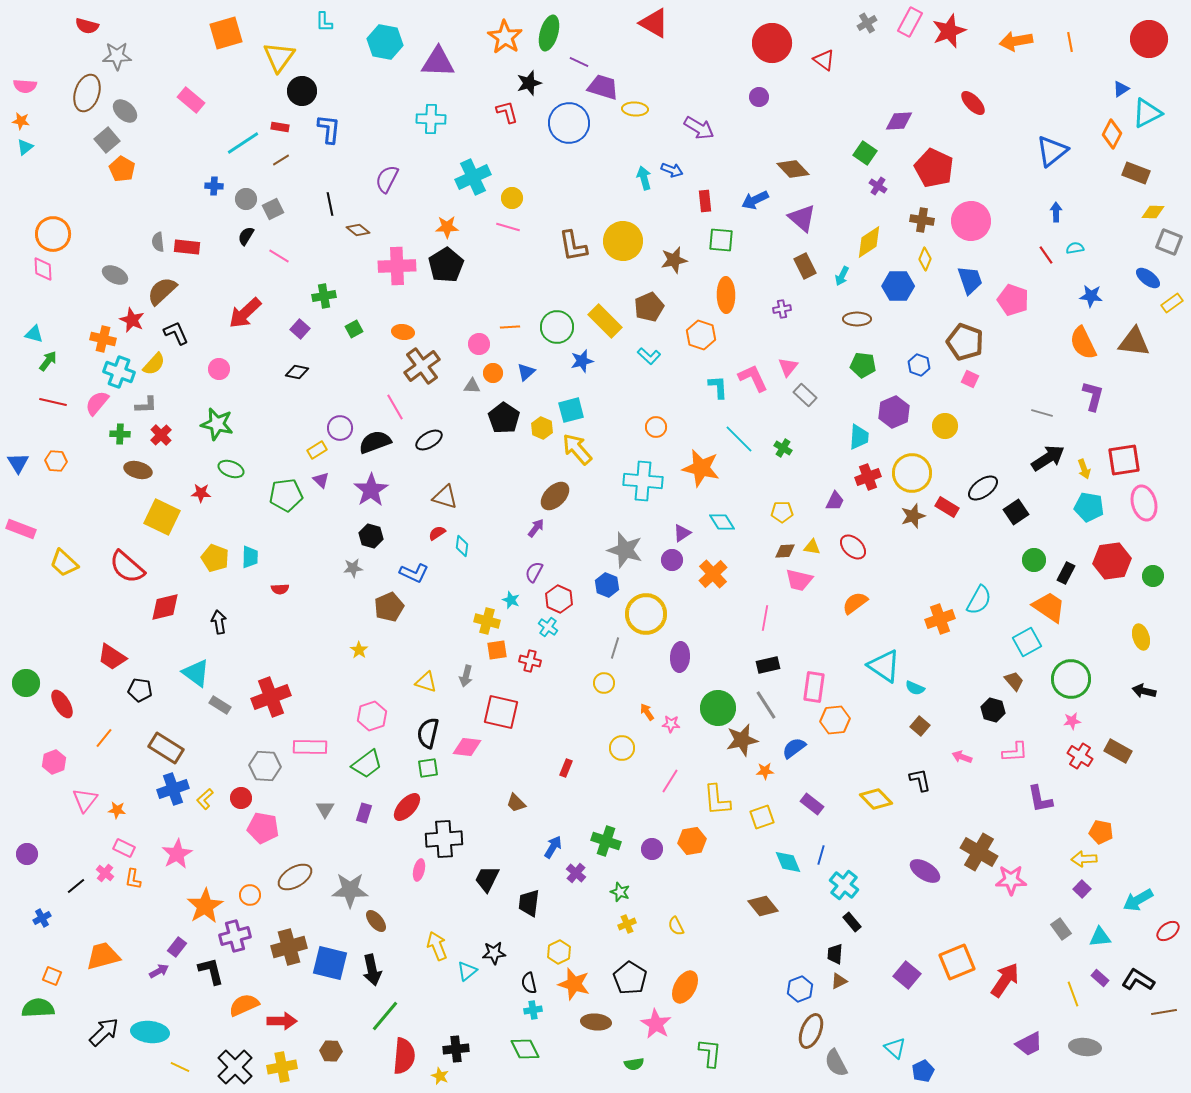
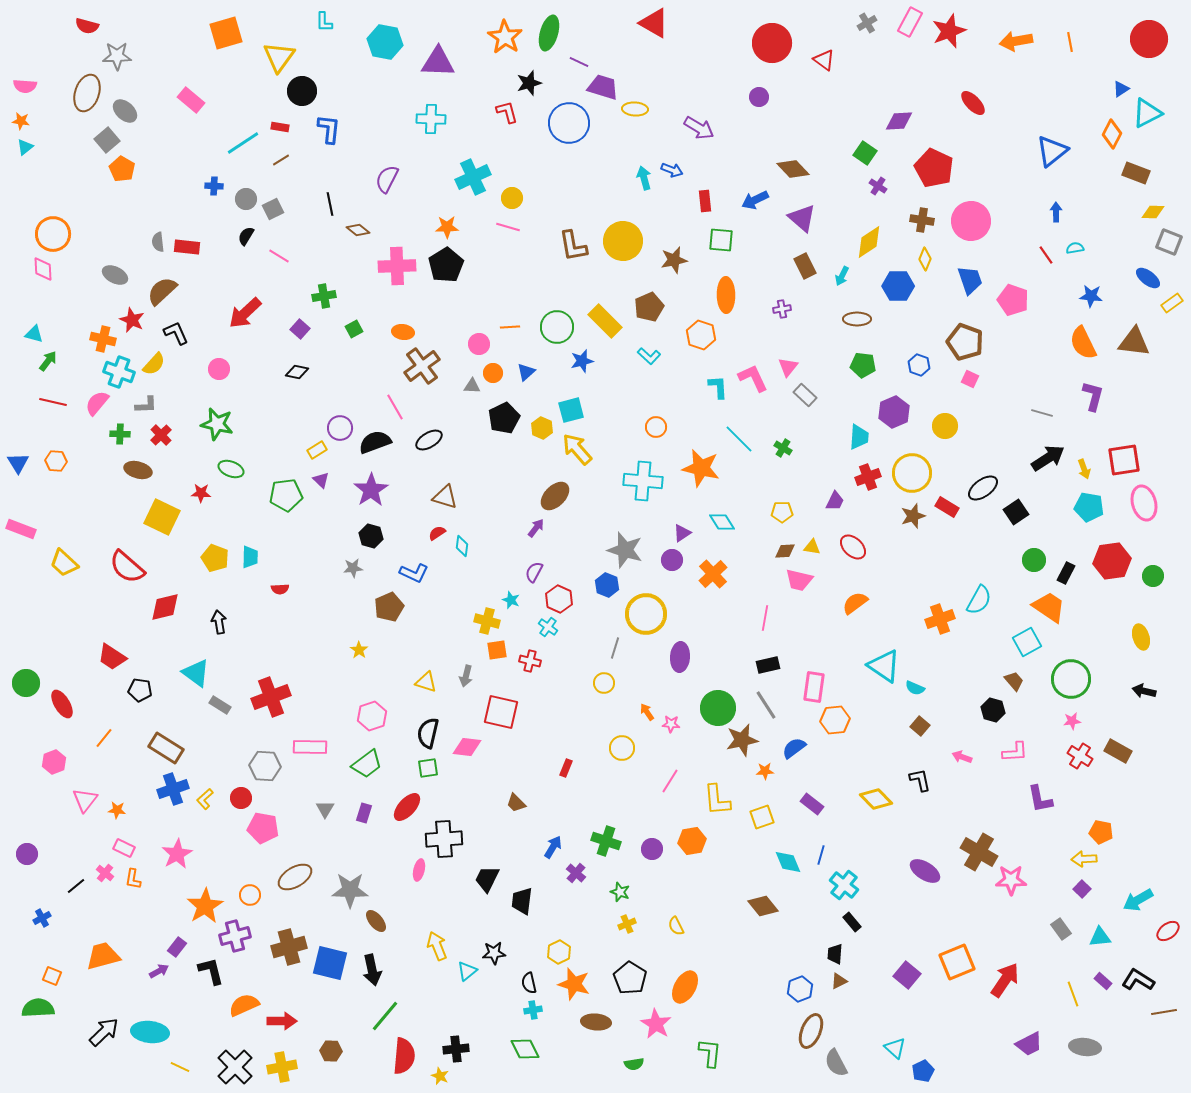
black pentagon at (504, 418): rotated 12 degrees clockwise
black trapezoid at (529, 903): moved 7 px left, 2 px up
purple rectangle at (1100, 978): moved 3 px right, 3 px down
